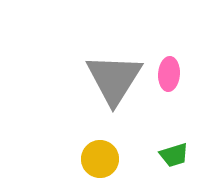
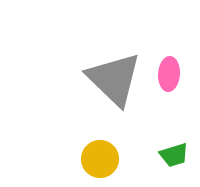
gray triangle: rotated 18 degrees counterclockwise
